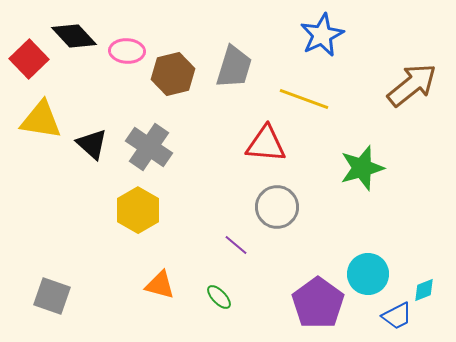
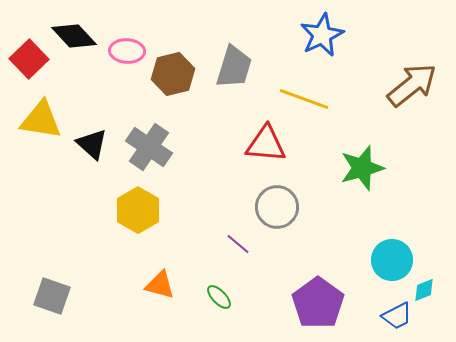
purple line: moved 2 px right, 1 px up
cyan circle: moved 24 px right, 14 px up
